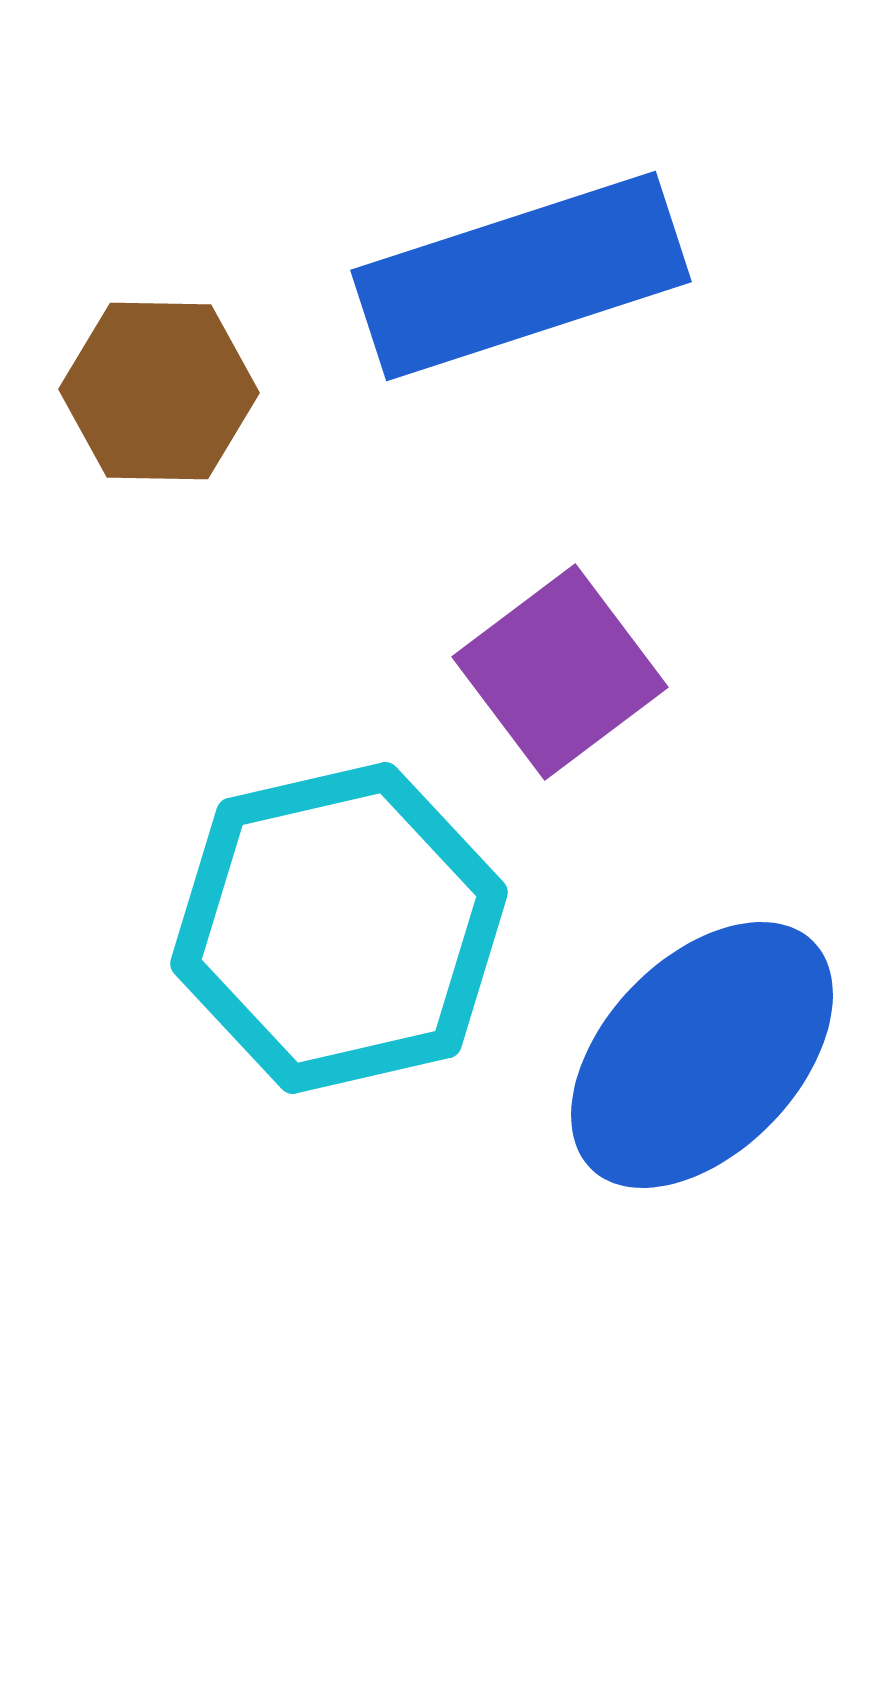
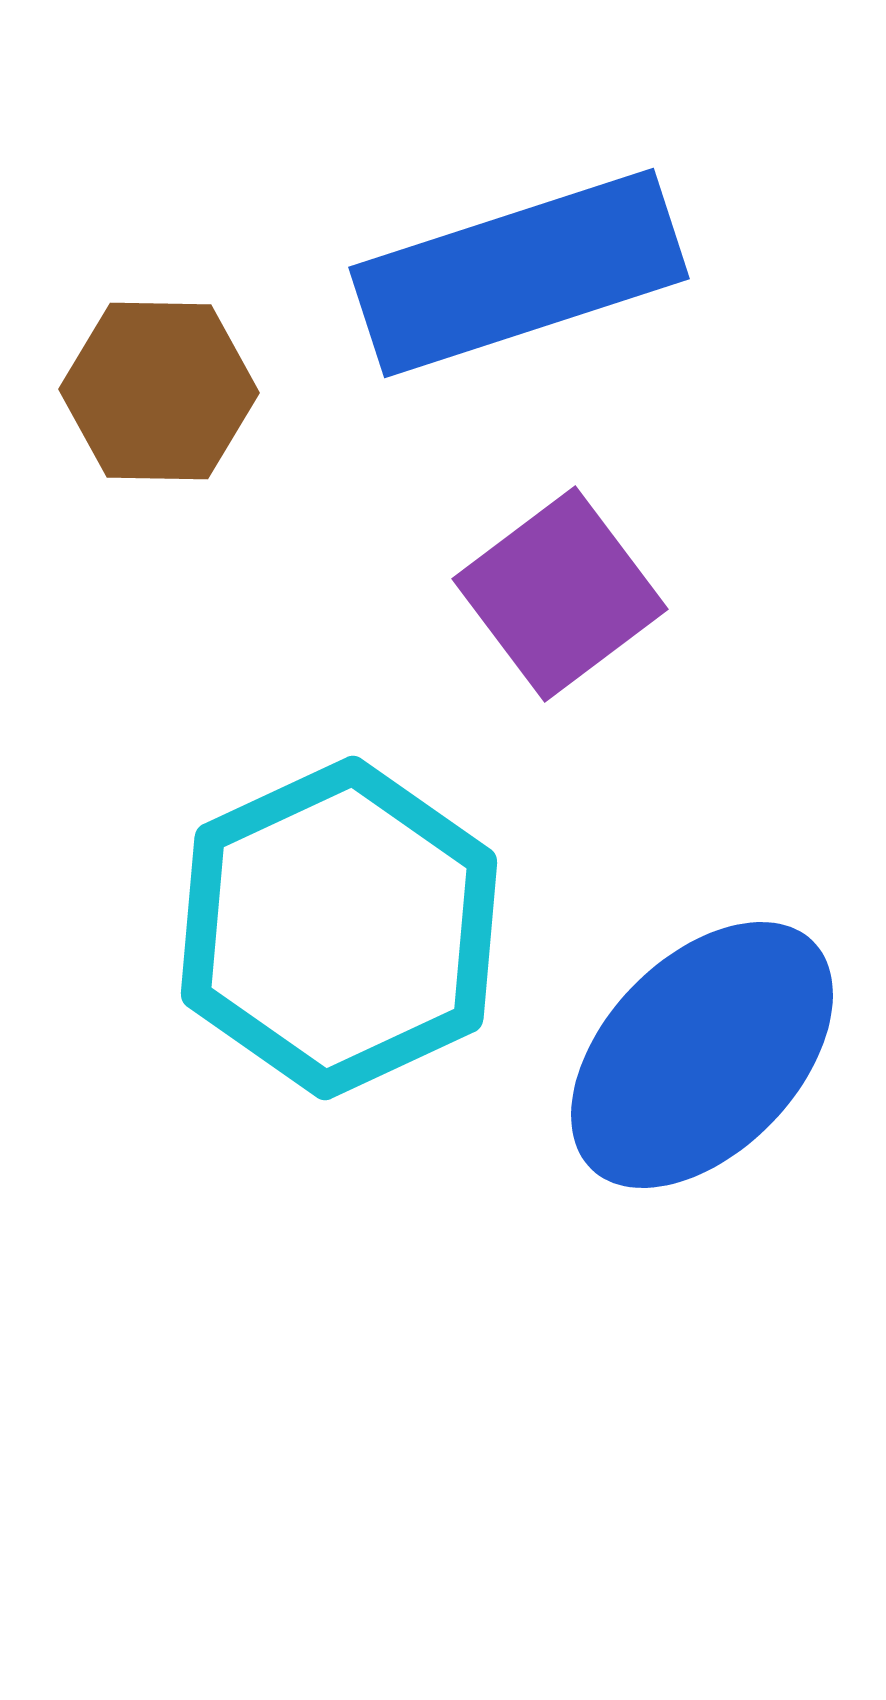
blue rectangle: moved 2 px left, 3 px up
purple square: moved 78 px up
cyan hexagon: rotated 12 degrees counterclockwise
